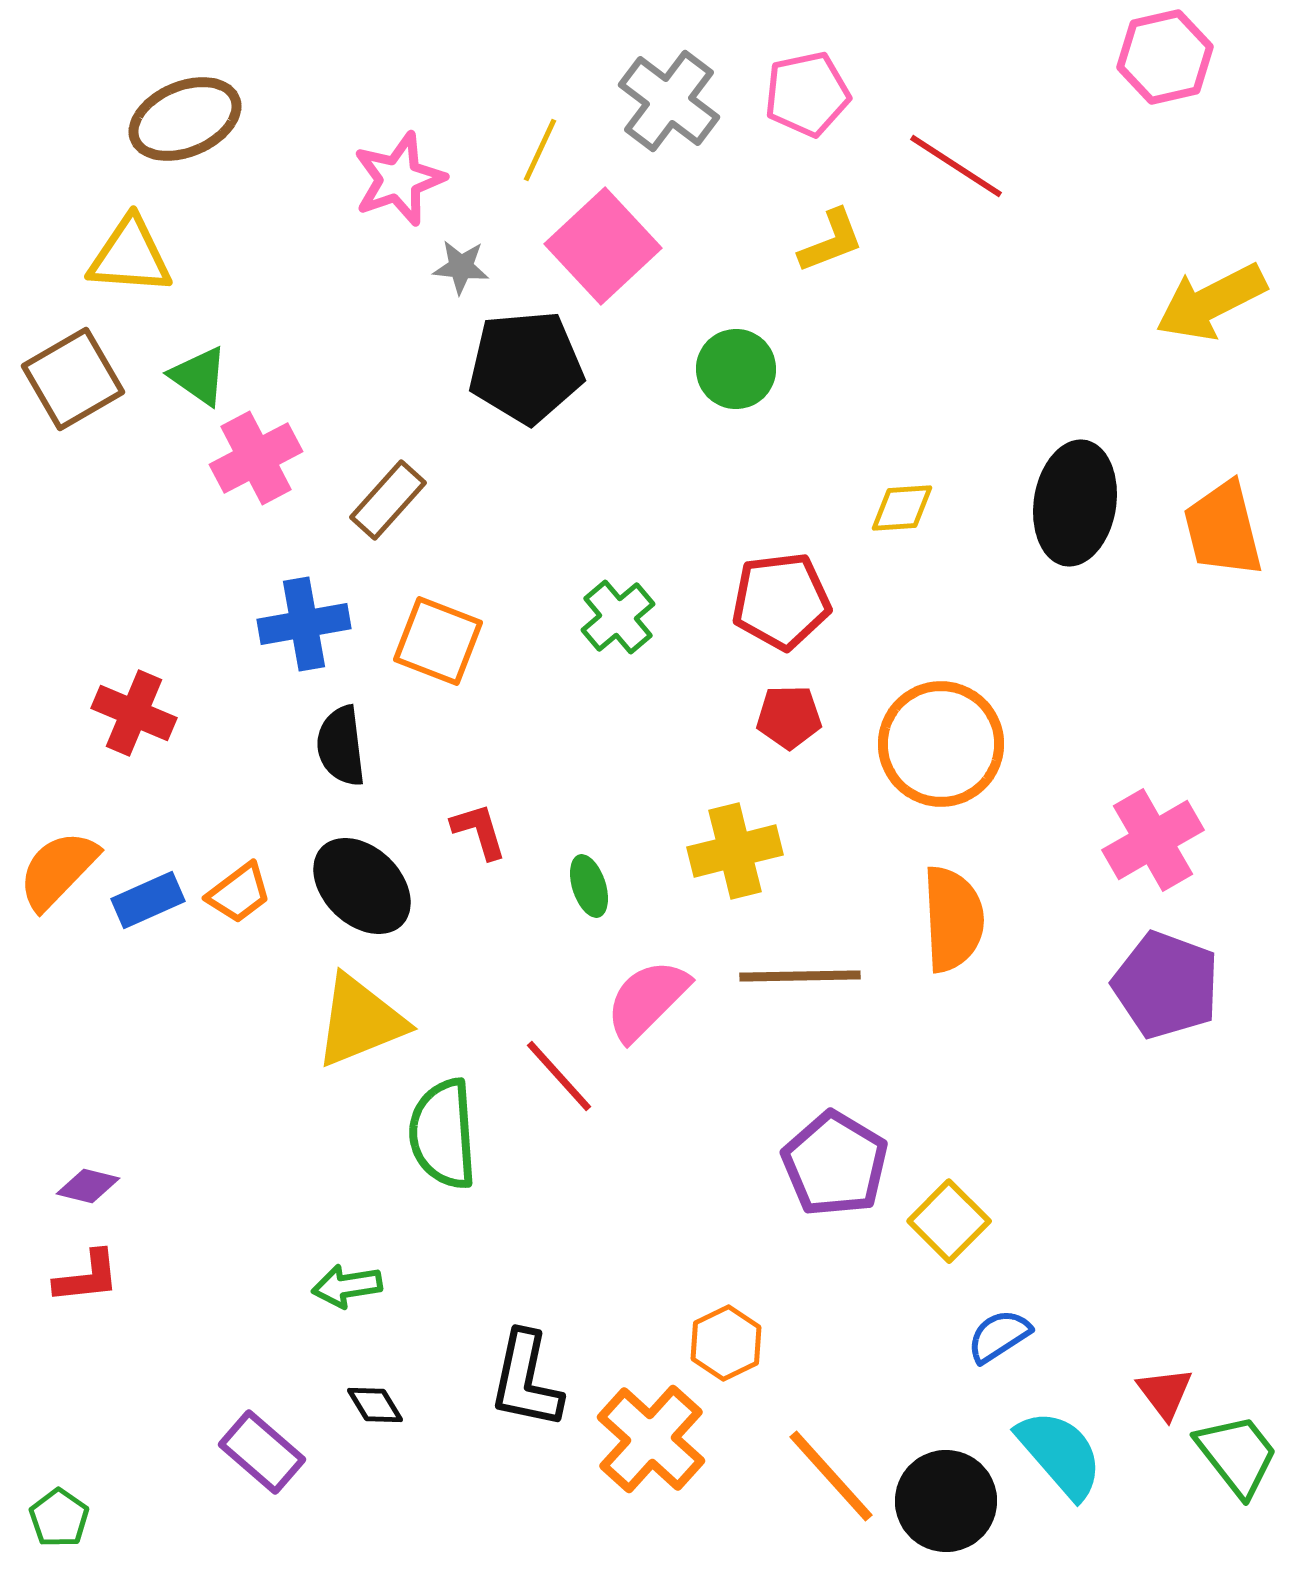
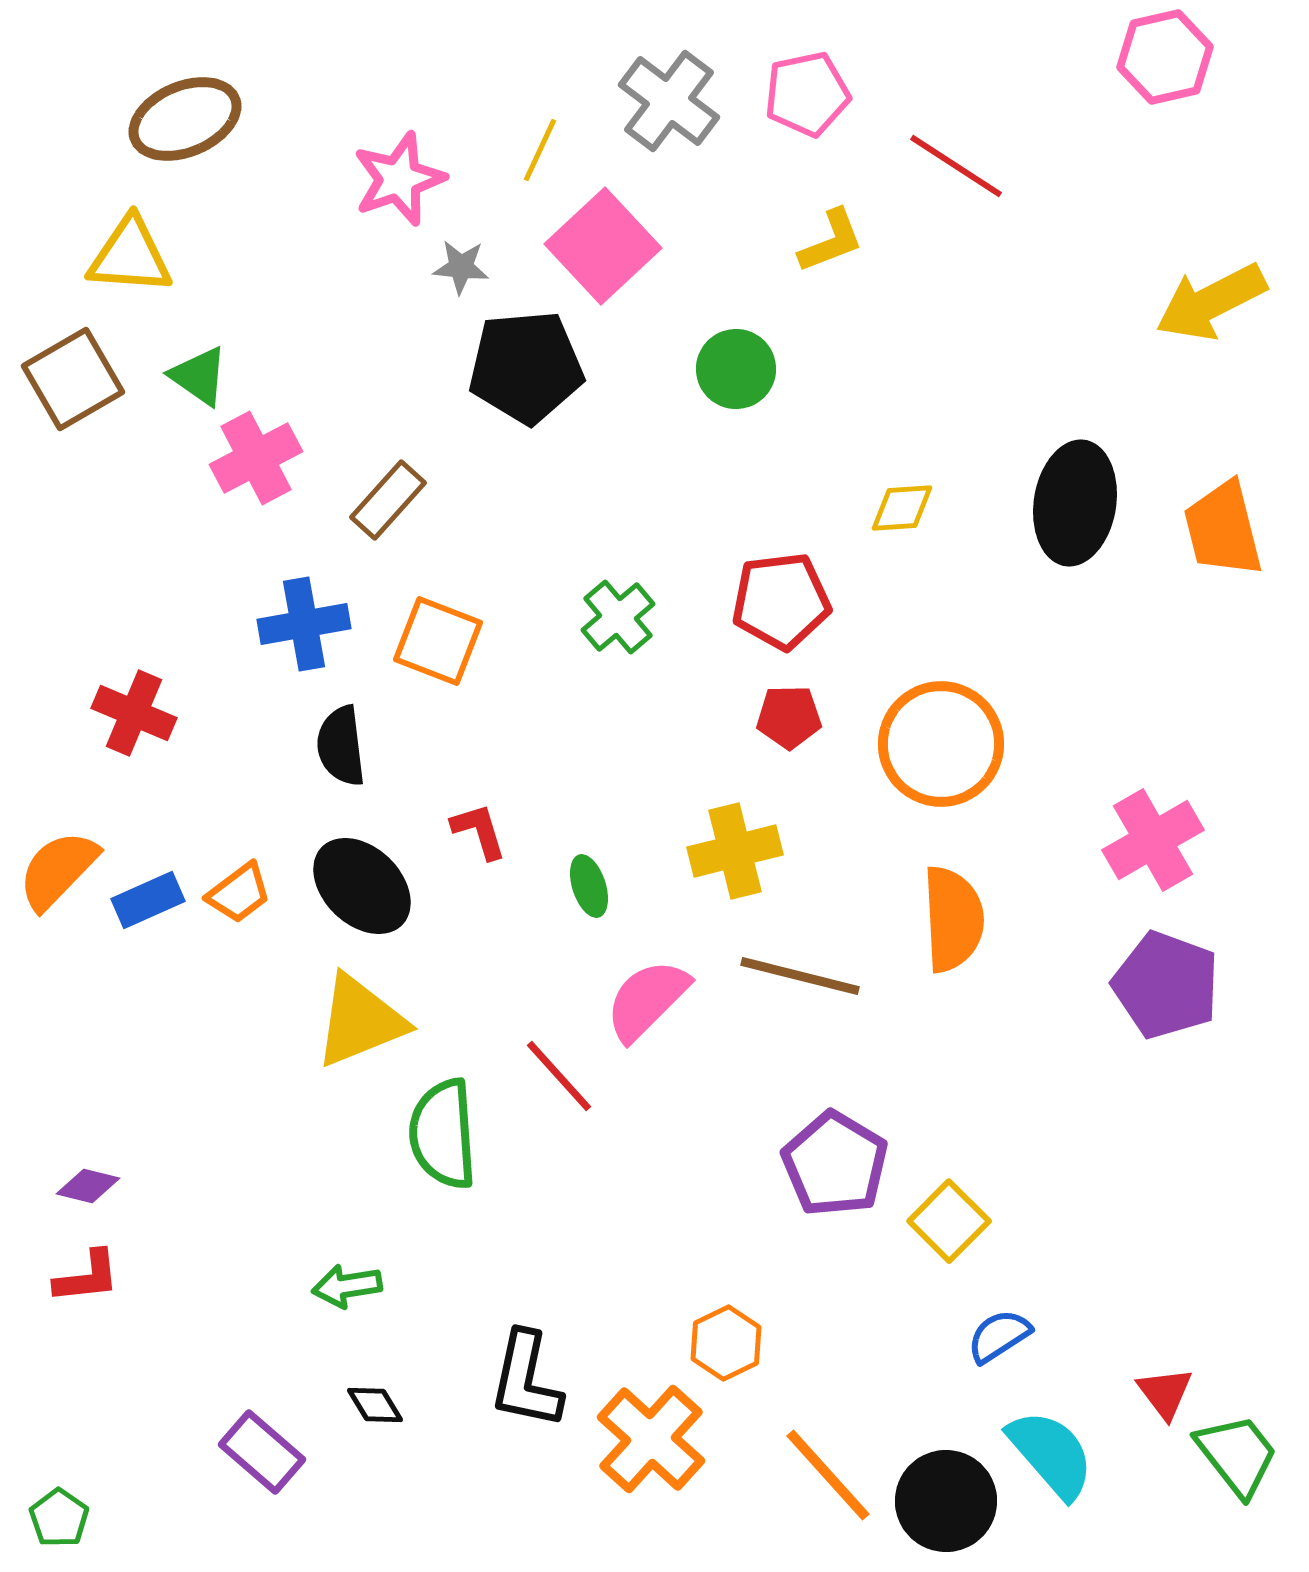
brown line at (800, 976): rotated 15 degrees clockwise
cyan semicircle at (1060, 1454): moved 9 px left
orange line at (831, 1476): moved 3 px left, 1 px up
